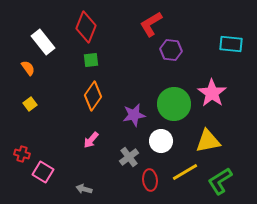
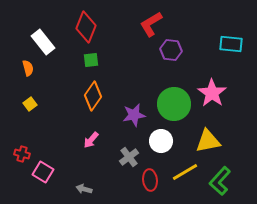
orange semicircle: rotated 21 degrees clockwise
green L-shape: rotated 16 degrees counterclockwise
